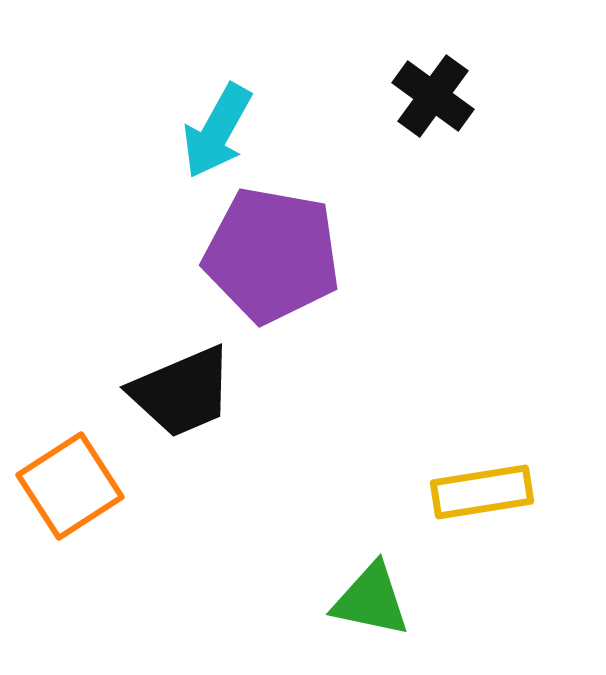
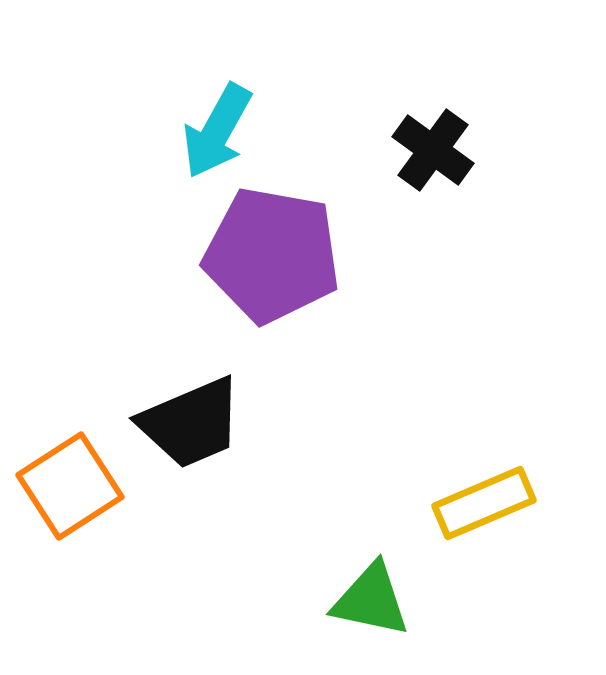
black cross: moved 54 px down
black trapezoid: moved 9 px right, 31 px down
yellow rectangle: moved 2 px right, 11 px down; rotated 14 degrees counterclockwise
